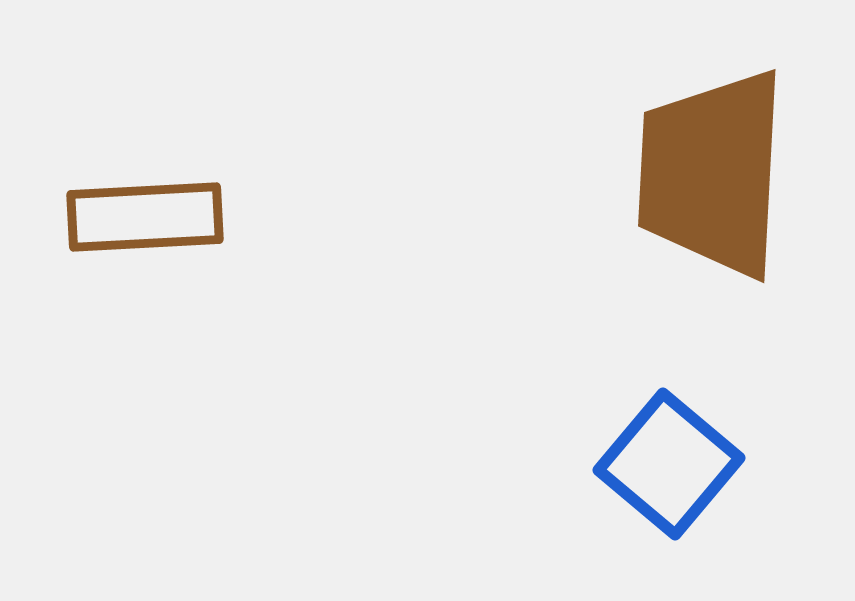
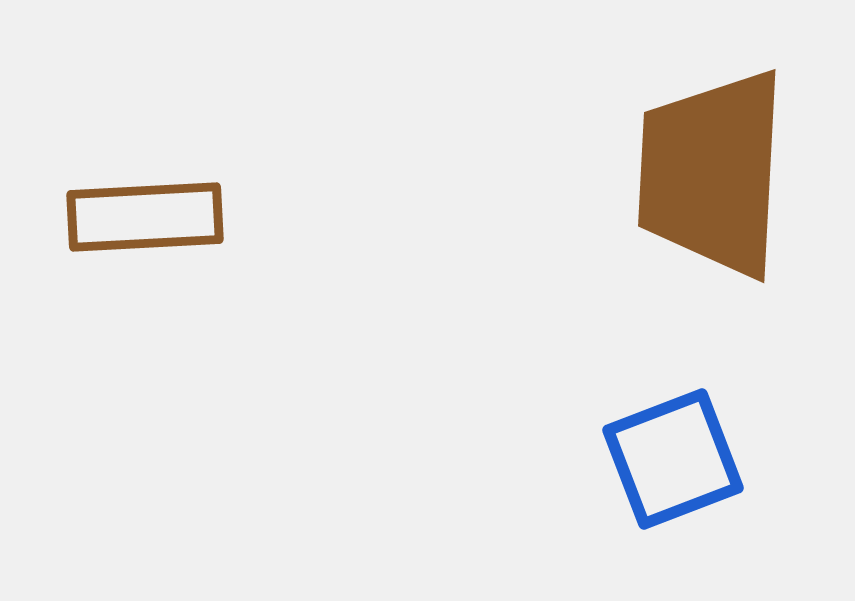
blue square: moved 4 px right, 5 px up; rotated 29 degrees clockwise
